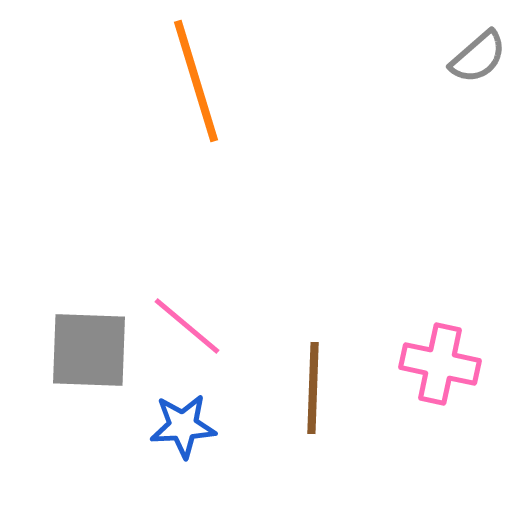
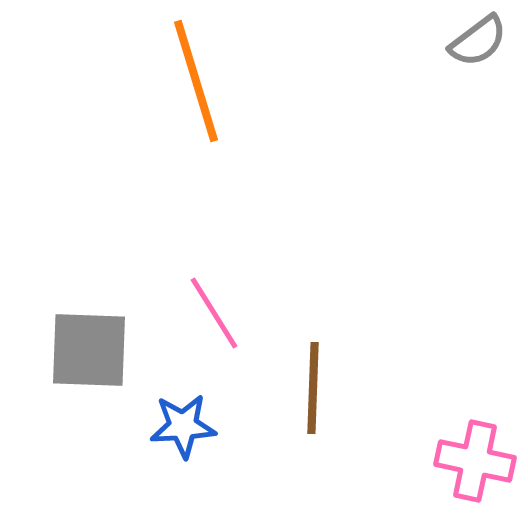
gray semicircle: moved 16 px up; rotated 4 degrees clockwise
pink line: moved 27 px right, 13 px up; rotated 18 degrees clockwise
pink cross: moved 35 px right, 97 px down
